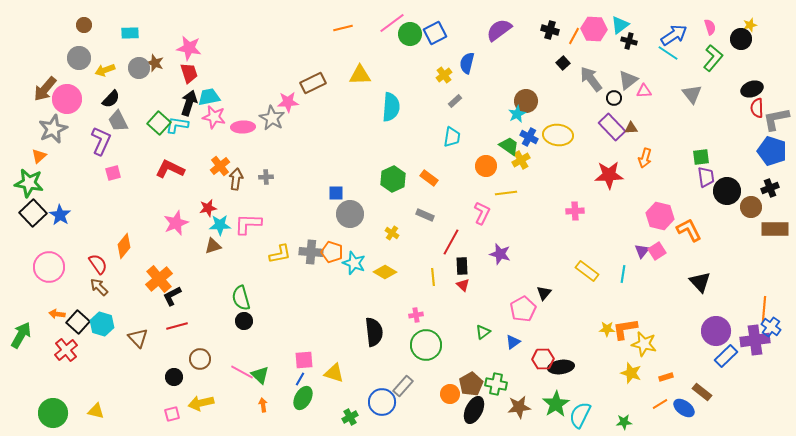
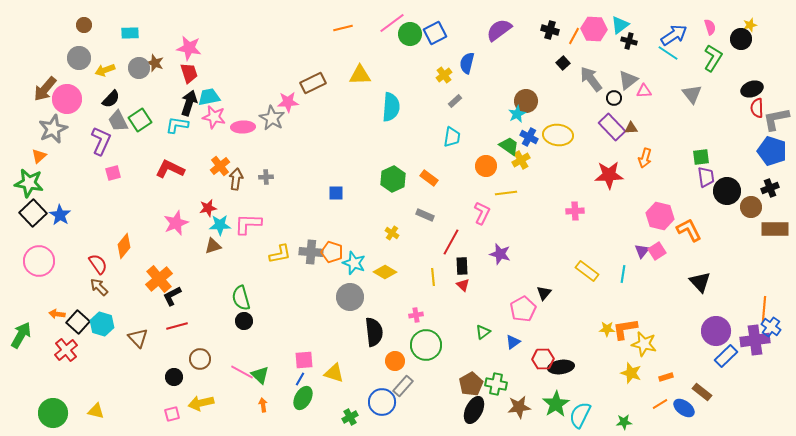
green L-shape at (713, 58): rotated 8 degrees counterclockwise
green square at (159, 123): moved 19 px left, 3 px up; rotated 15 degrees clockwise
gray circle at (350, 214): moved 83 px down
pink circle at (49, 267): moved 10 px left, 6 px up
orange circle at (450, 394): moved 55 px left, 33 px up
